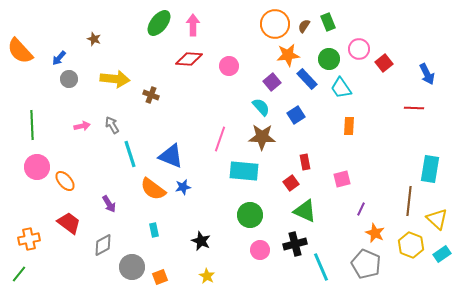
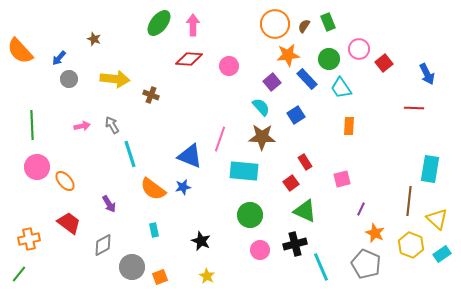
blue triangle at (171, 156): moved 19 px right
red rectangle at (305, 162): rotated 21 degrees counterclockwise
